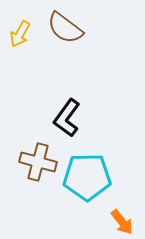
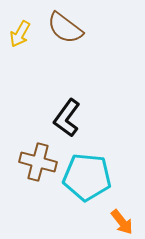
cyan pentagon: rotated 6 degrees clockwise
